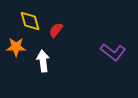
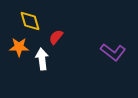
red semicircle: moved 7 px down
orange star: moved 3 px right
white arrow: moved 1 px left, 2 px up
